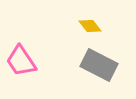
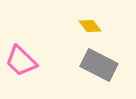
pink trapezoid: rotated 12 degrees counterclockwise
